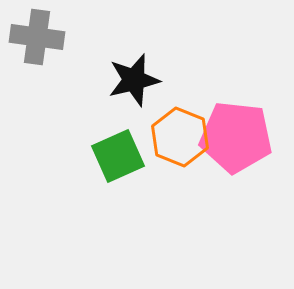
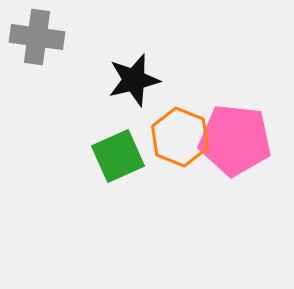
pink pentagon: moved 1 px left, 3 px down
